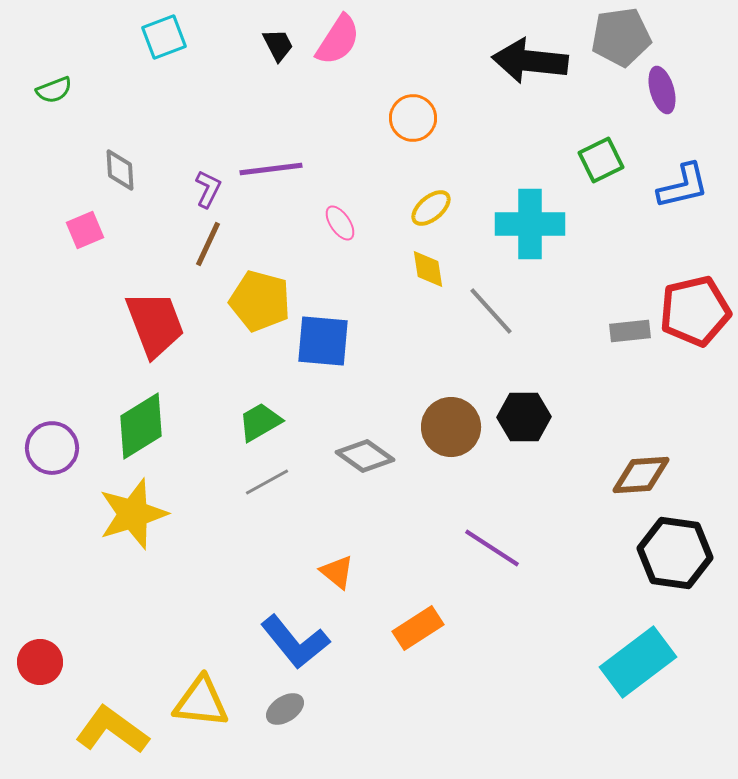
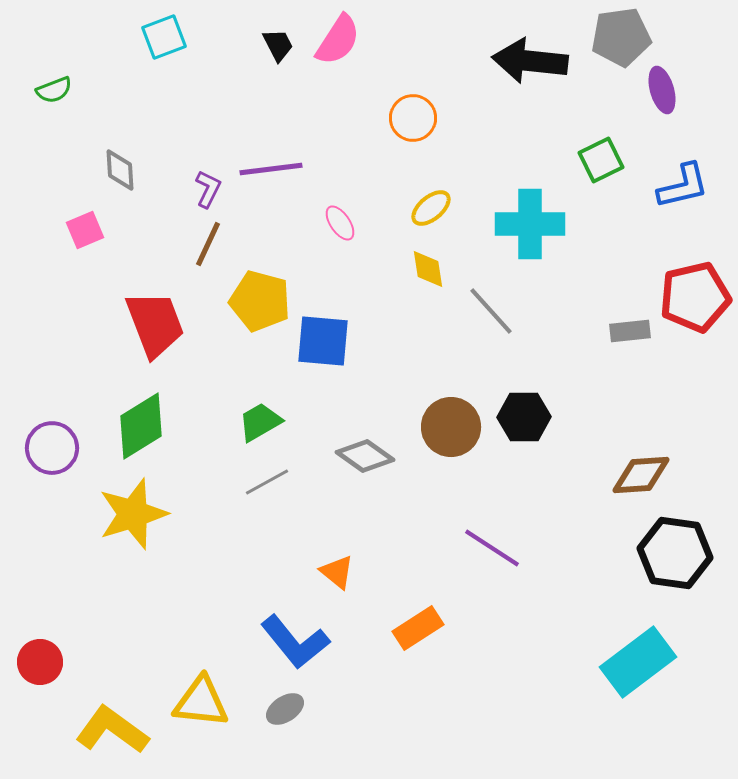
red pentagon at (695, 311): moved 14 px up
